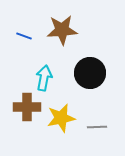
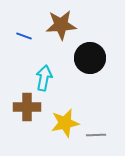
brown star: moved 1 px left, 5 px up
black circle: moved 15 px up
yellow star: moved 4 px right, 5 px down
gray line: moved 1 px left, 8 px down
